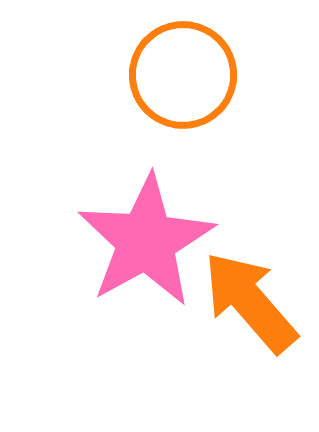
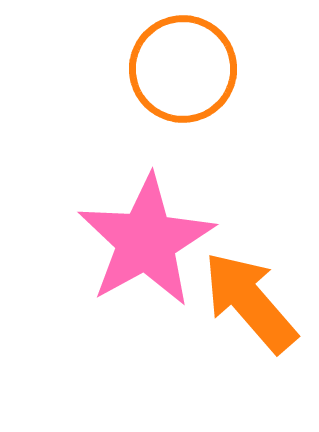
orange circle: moved 6 px up
